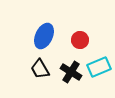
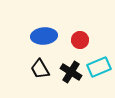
blue ellipse: rotated 60 degrees clockwise
